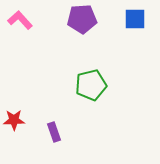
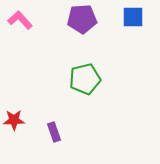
blue square: moved 2 px left, 2 px up
green pentagon: moved 6 px left, 6 px up
